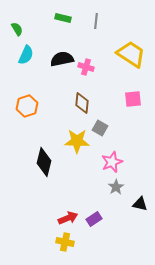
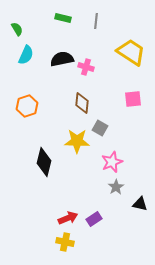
yellow trapezoid: moved 2 px up
